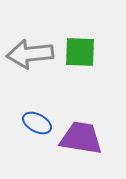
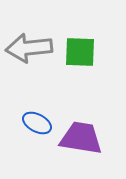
gray arrow: moved 1 px left, 6 px up
